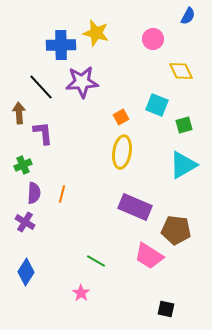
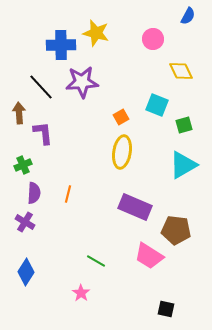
orange line: moved 6 px right
